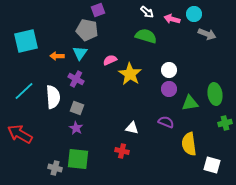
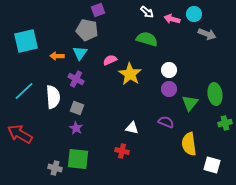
green semicircle: moved 1 px right, 3 px down
green triangle: rotated 42 degrees counterclockwise
